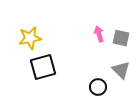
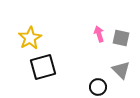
yellow star: rotated 20 degrees counterclockwise
